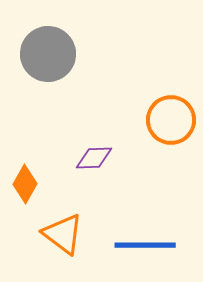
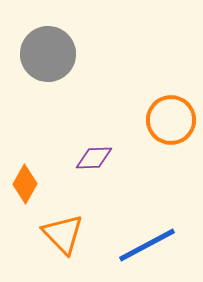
orange triangle: rotated 9 degrees clockwise
blue line: moved 2 px right; rotated 28 degrees counterclockwise
